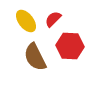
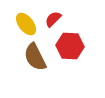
yellow ellipse: moved 3 px down
